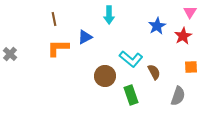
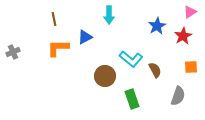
pink triangle: rotated 24 degrees clockwise
gray cross: moved 3 px right, 2 px up; rotated 24 degrees clockwise
brown semicircle: moved 1 px right, 2 px up
green rectangle: moved 1 px right, 4 px down
